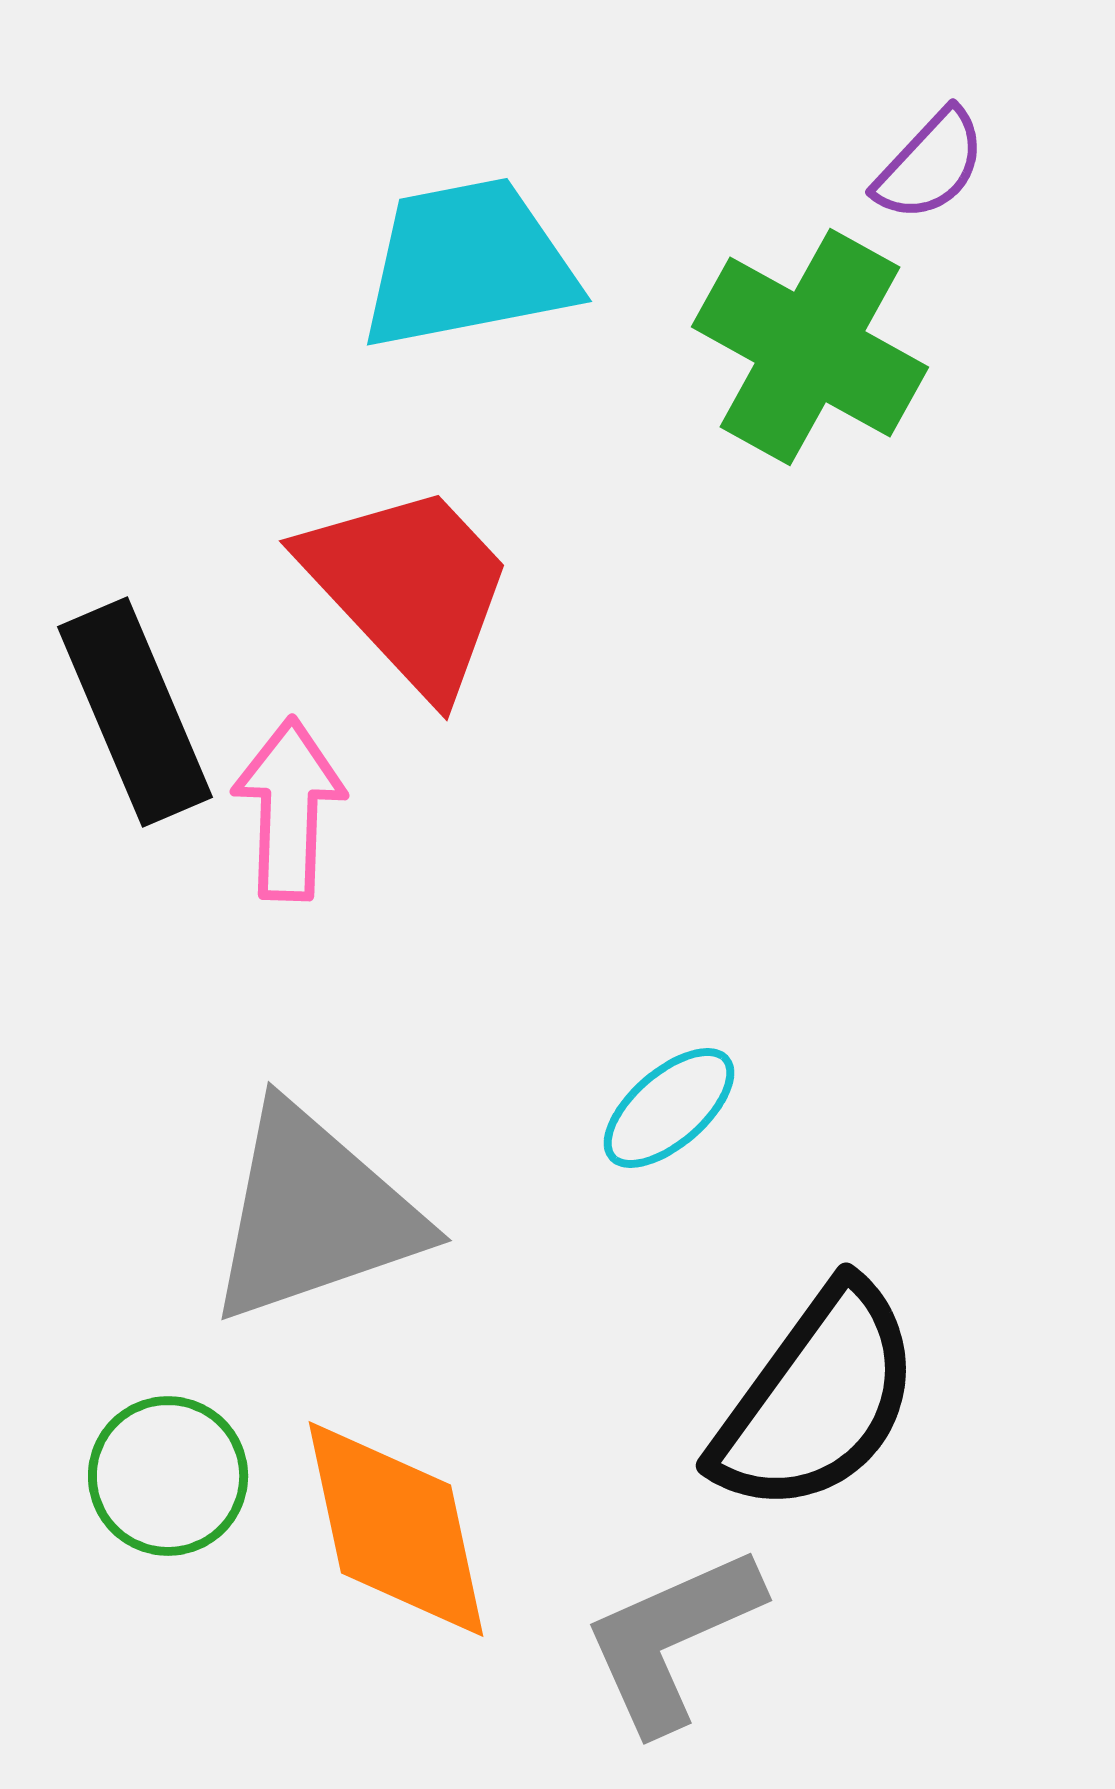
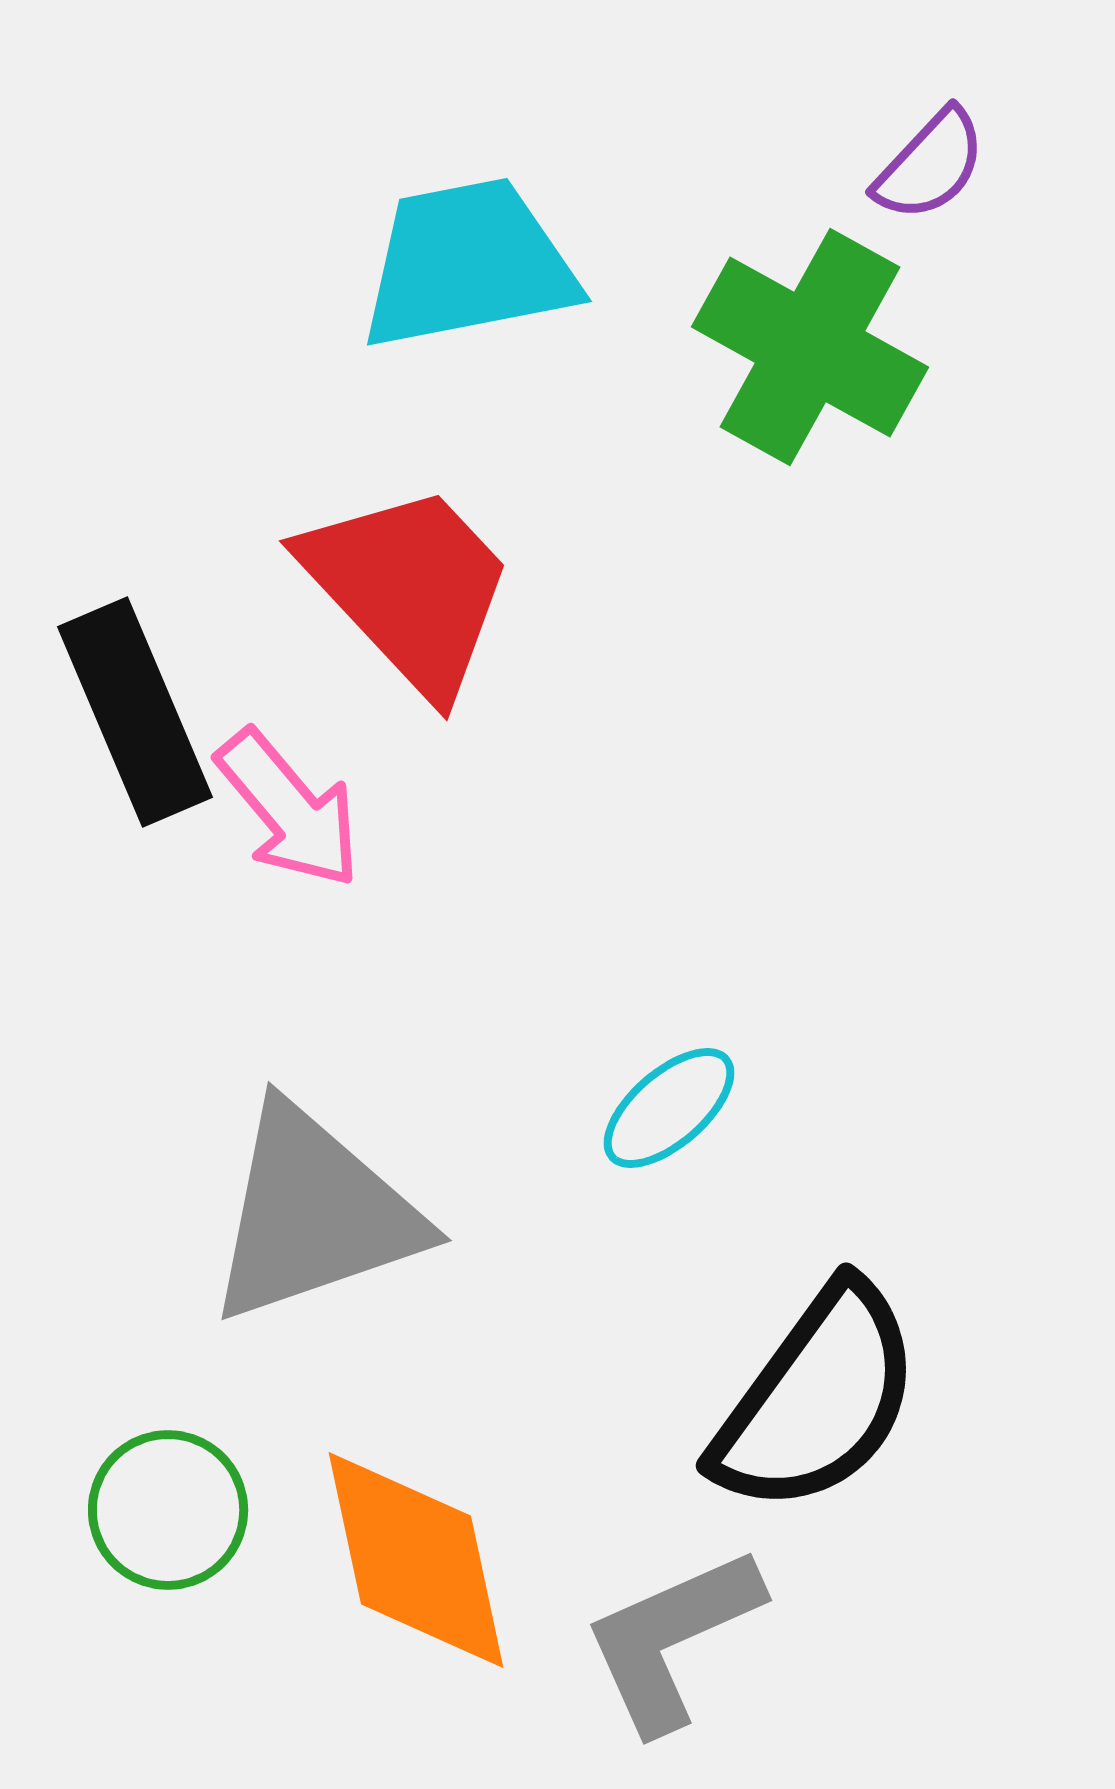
pink arrow: rotated 138 degrees clockwise
green circle: moved 34 px down
orange diamond: moved 20 px right, 31 px down
